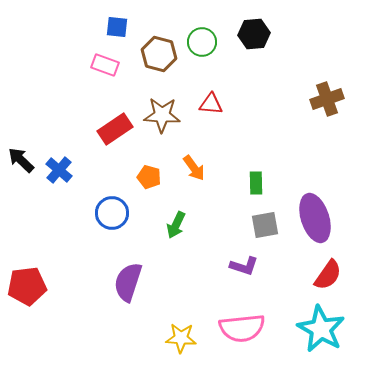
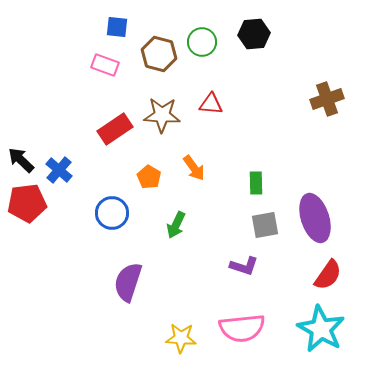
orange pentagon: rotated 15 degrees clockwise
red pentagon: moved 83 px up
